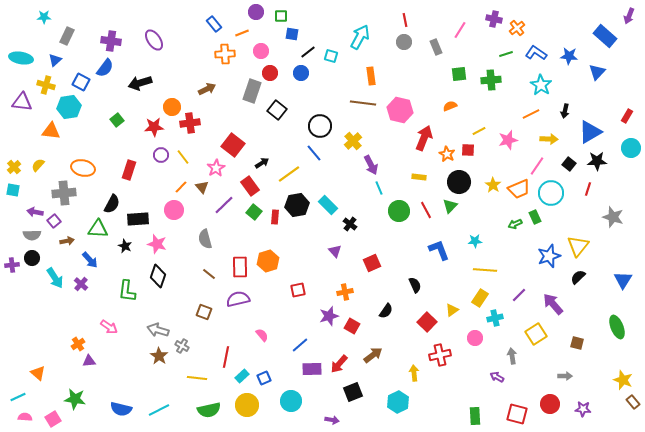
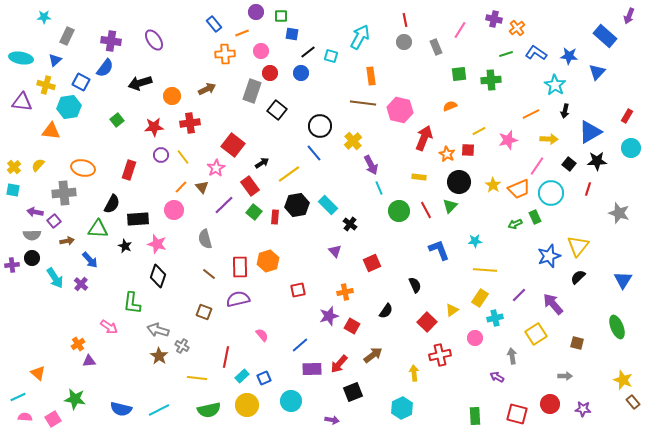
cyan star at (541, 85): moved 14 px right
orange circle at (172, 107): moved 11 px up
gray star at (613, 217): moved 6 px right, 4 px up
green L-shape at (127, 291): moved 5 px right, 12 px down
cyan hexagon at (398, 402): moved 4 px right, 6 px down
